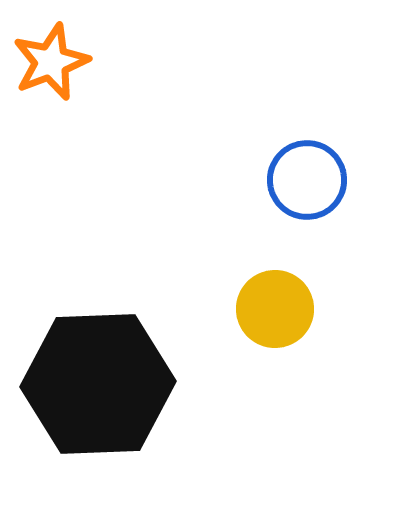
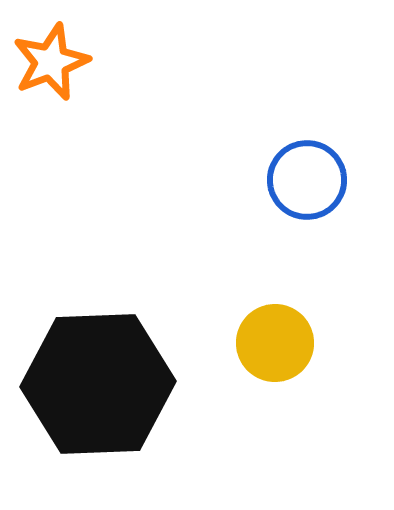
yellow circle: moved 34 px down
